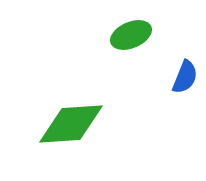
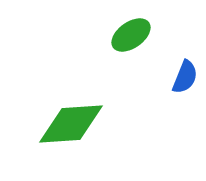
green ellipse: rotated 12 degrees counterclockwise
